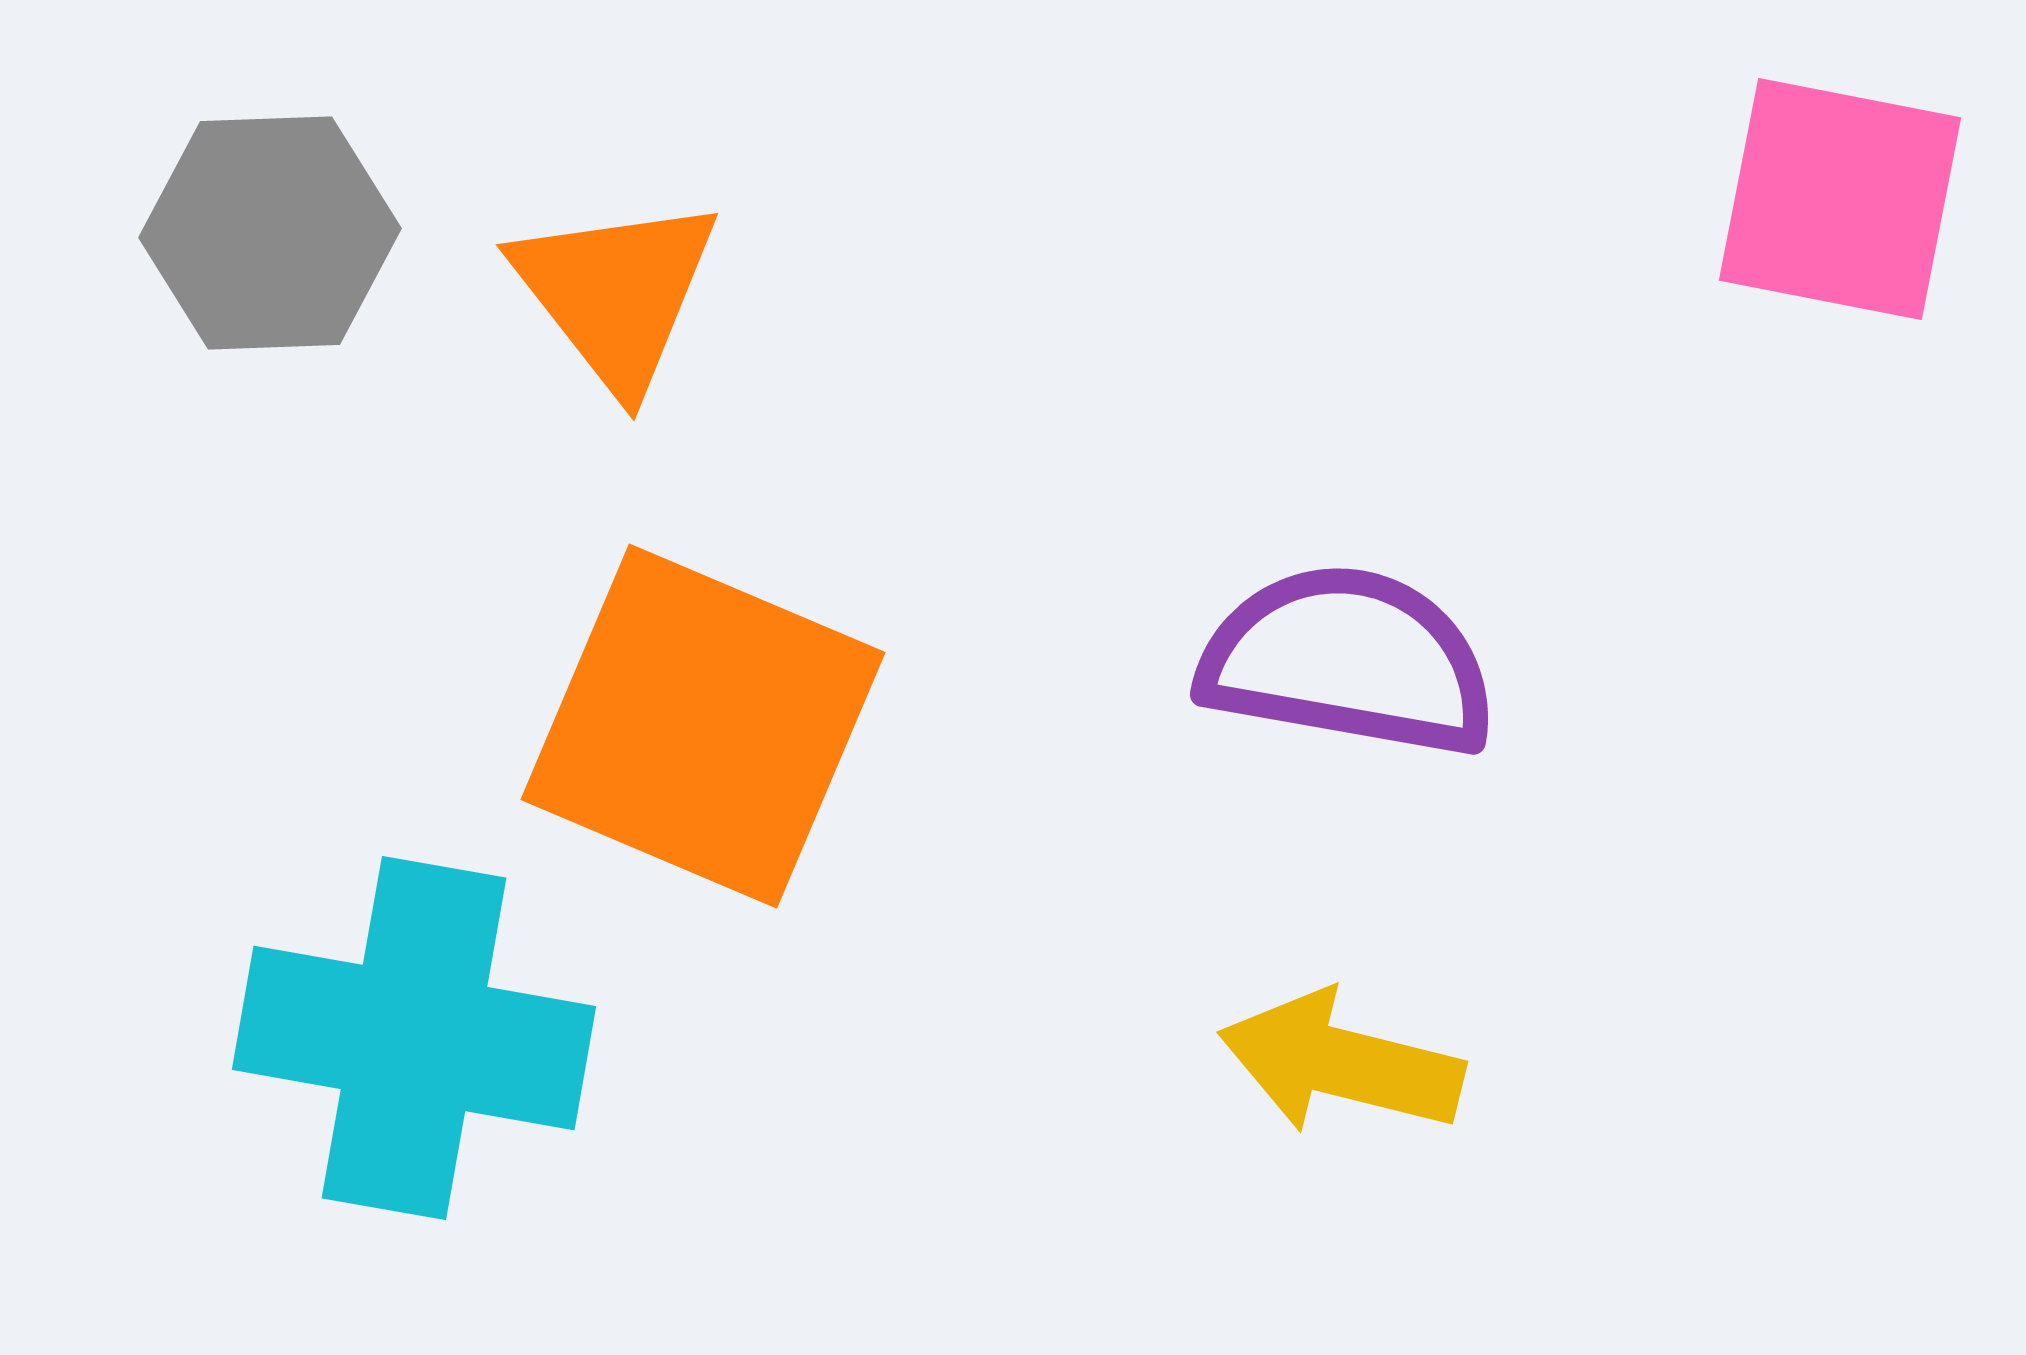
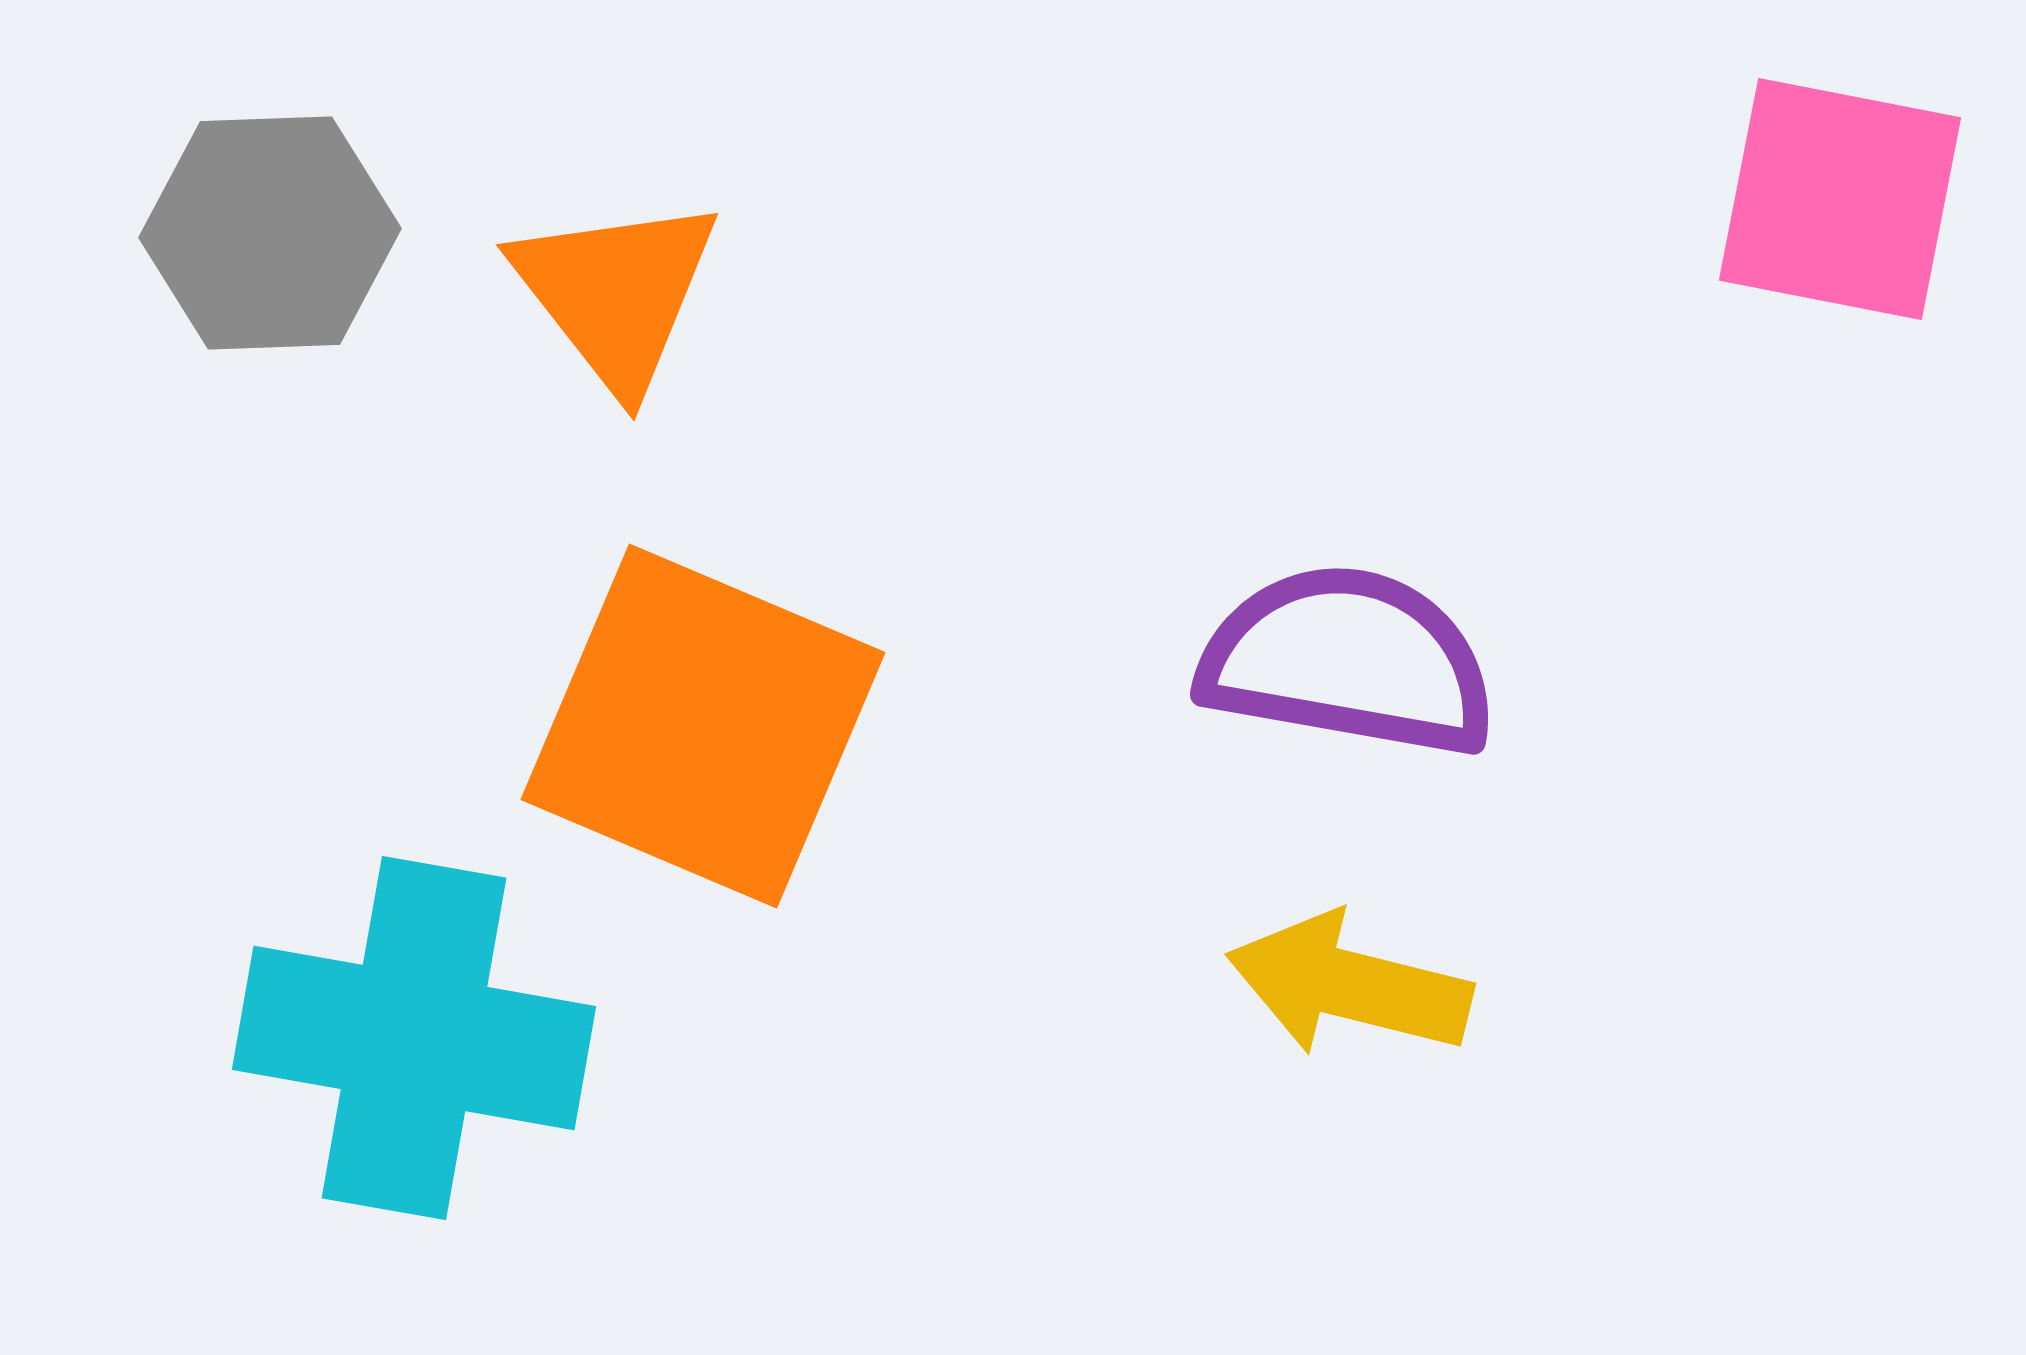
yellow arrow: moved 8 px right, 78 px up
